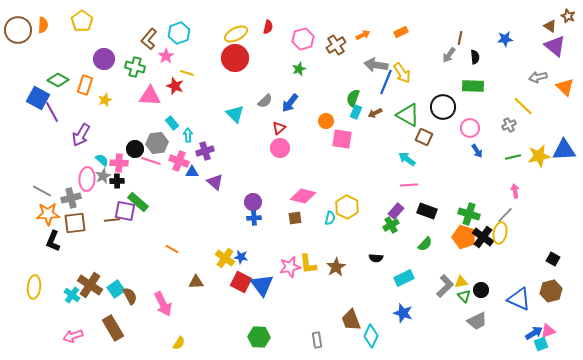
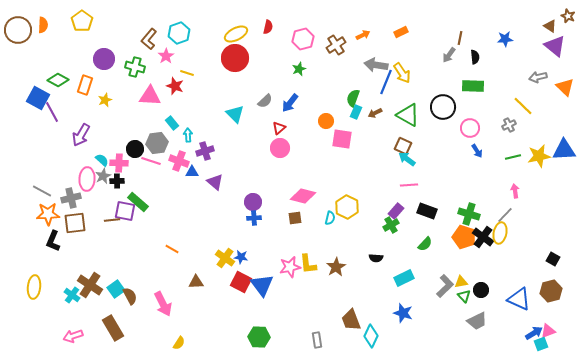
brown square at (424, 137): moved 21 px left, 9 px down
